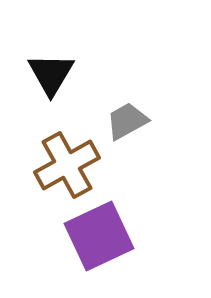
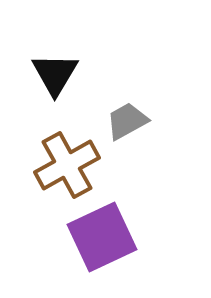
black triangle: moved 4 px right
purple square: moved 3 px right, 1 px down
